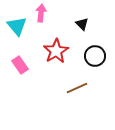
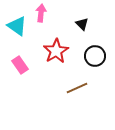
cyan triangle: rotated 15 degrees counterclockwise
